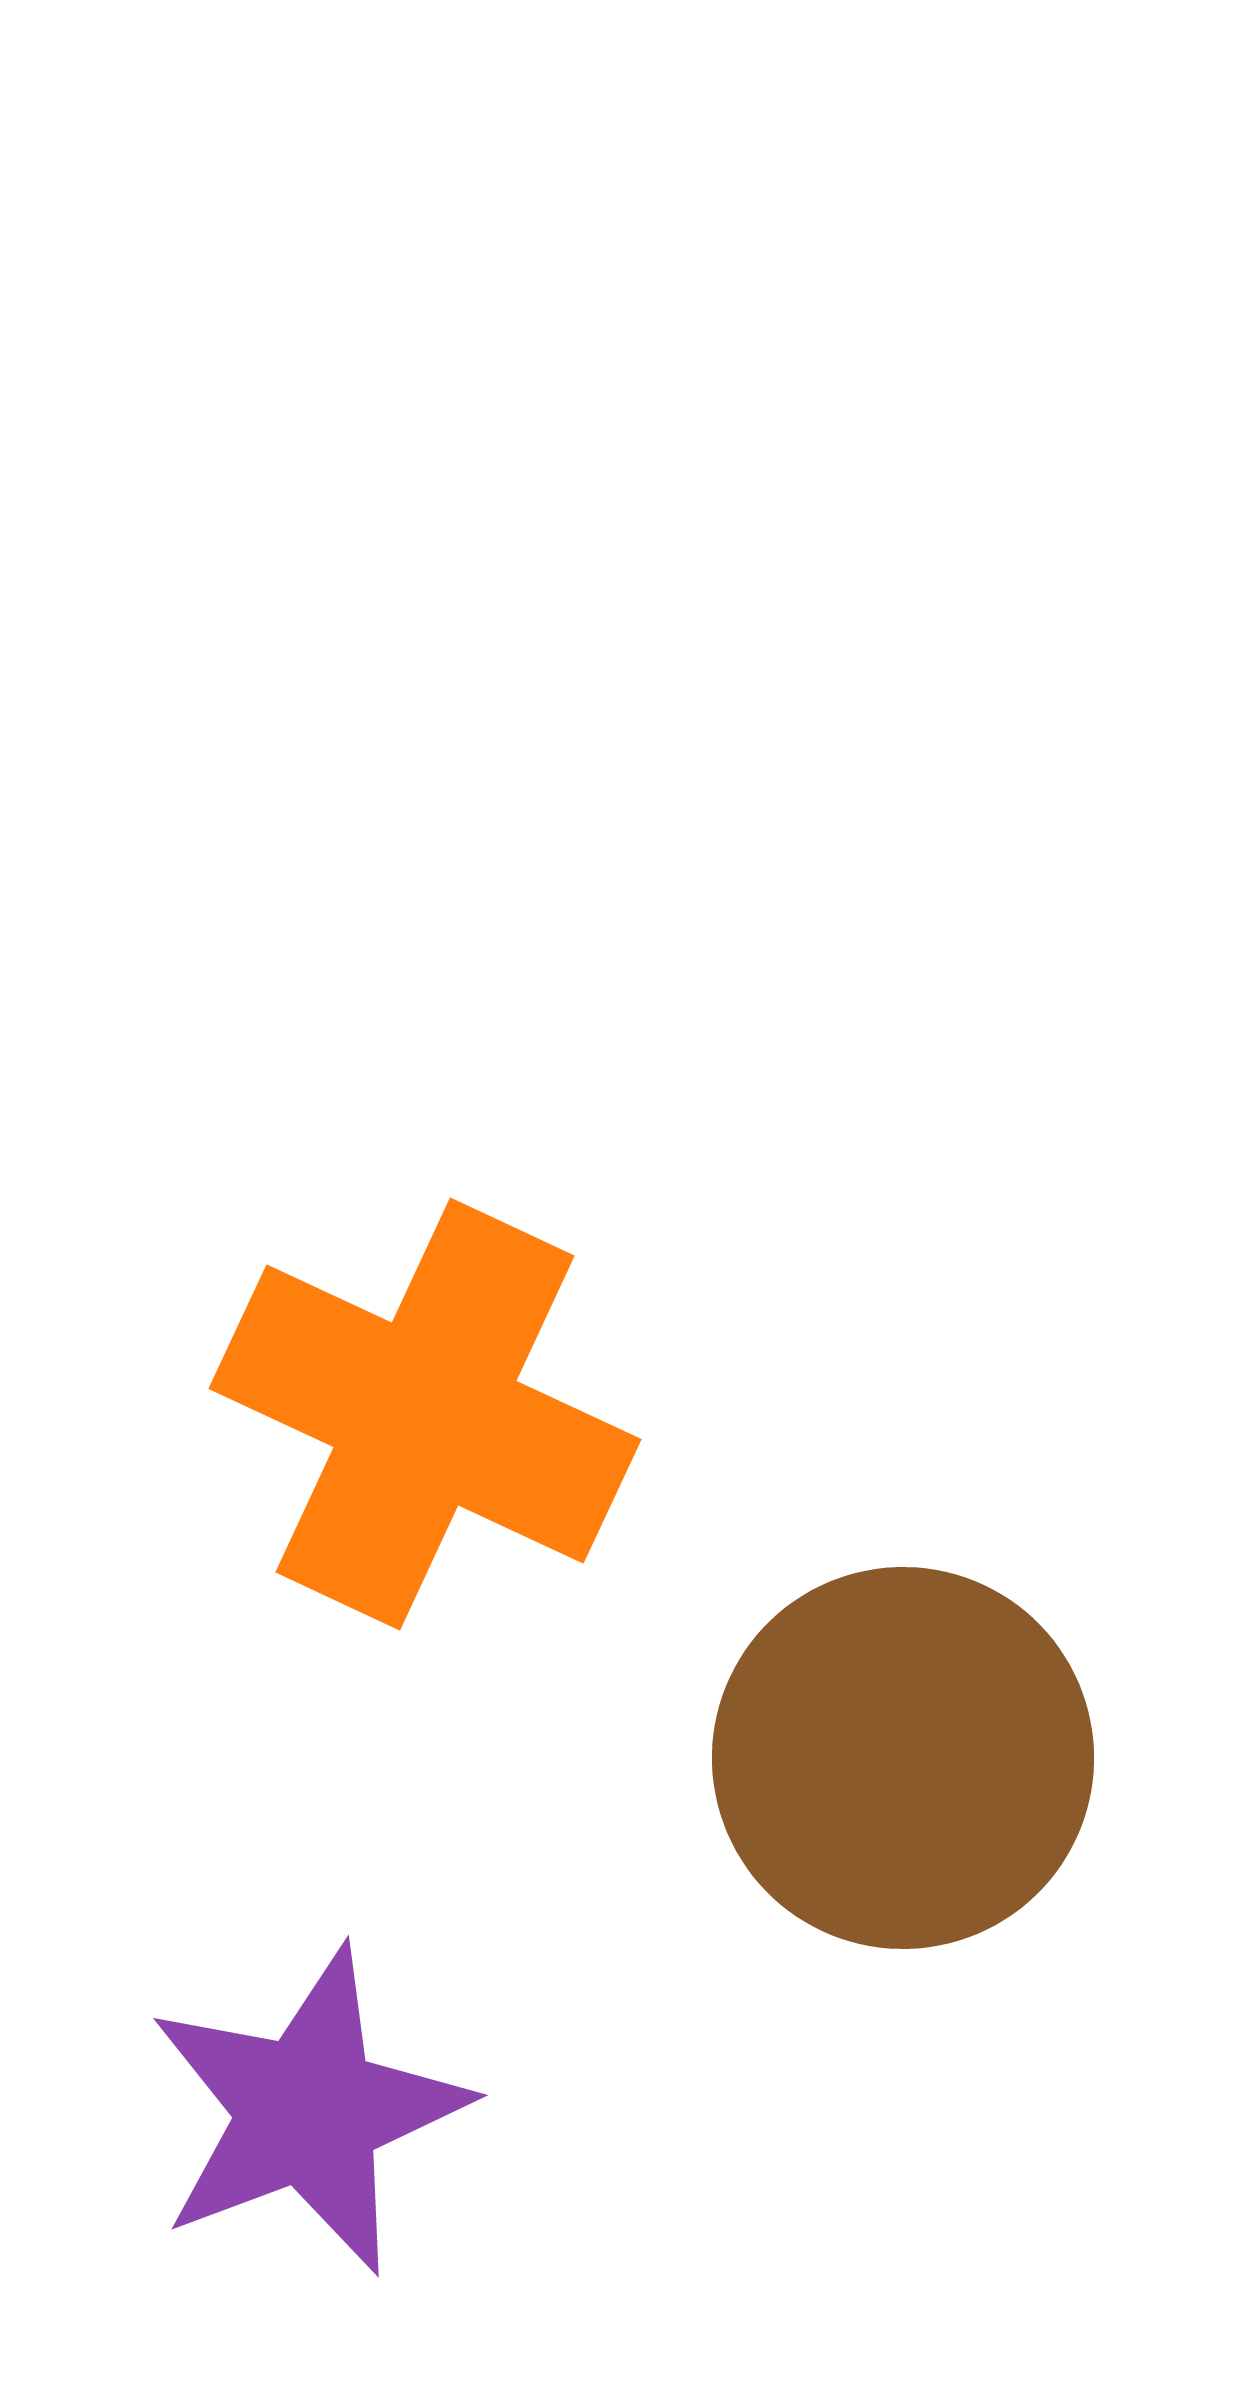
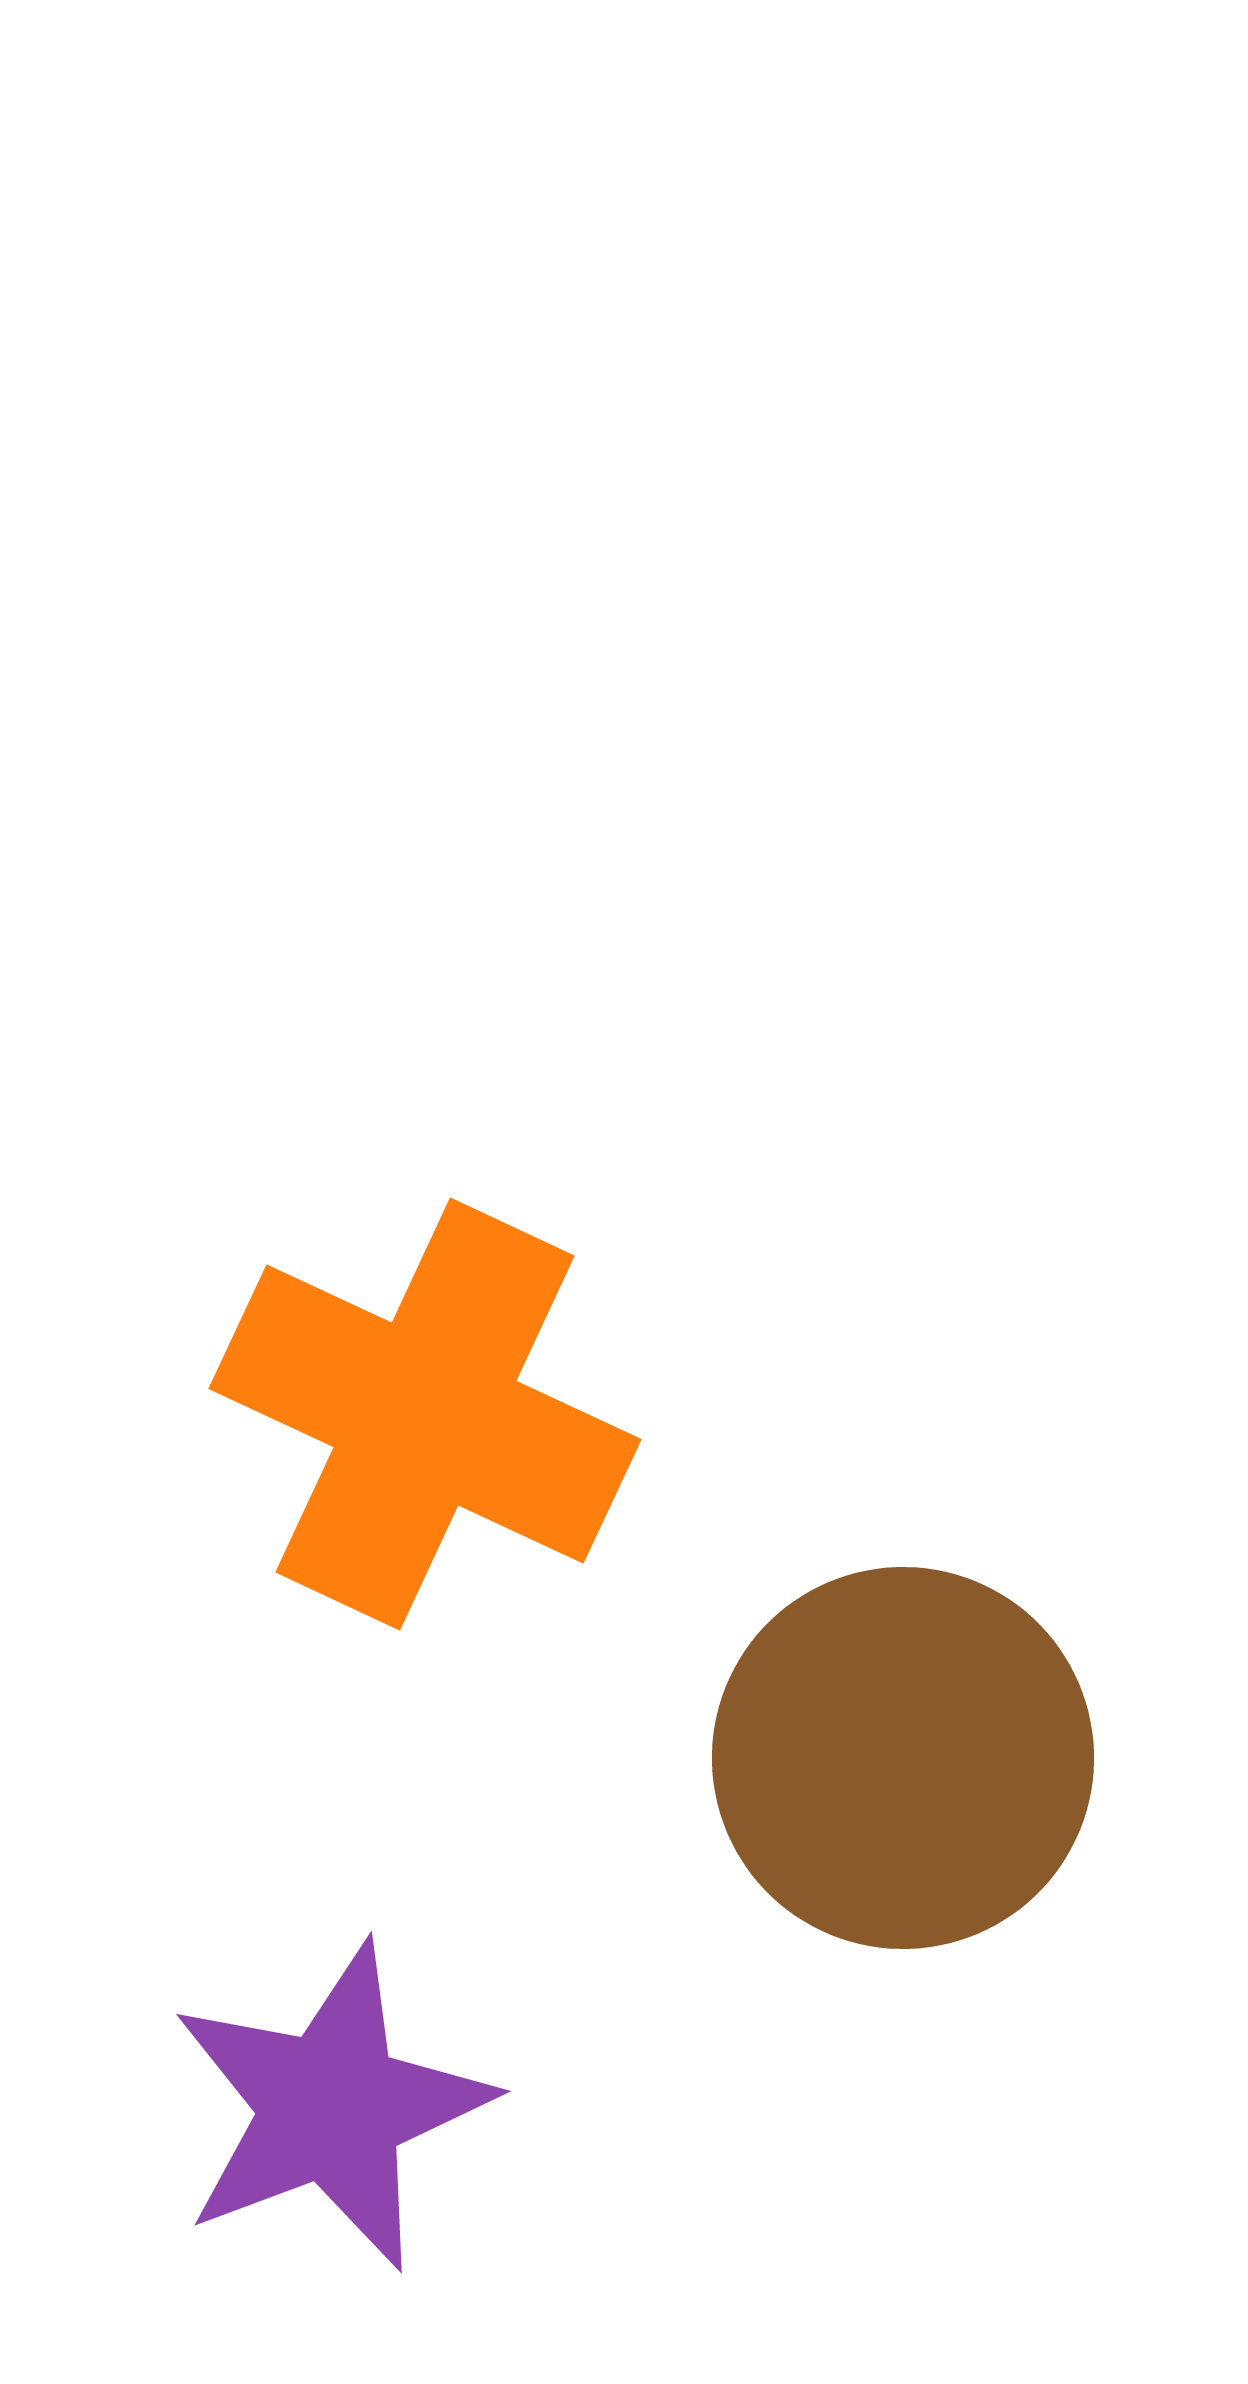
purple star: moved 23 px right, 4 px up
